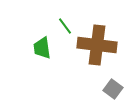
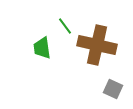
brown cross: rotated 6 degrees clockwise
gray square: rotated 12 degrees counterclockwise
